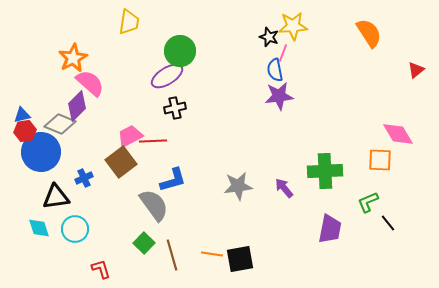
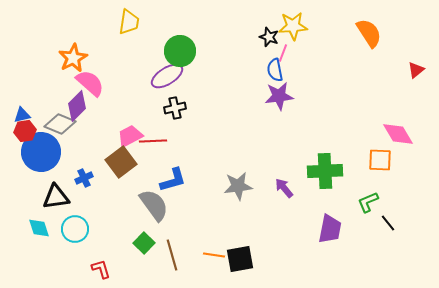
orange line: moved 2 px right, 1 px down
